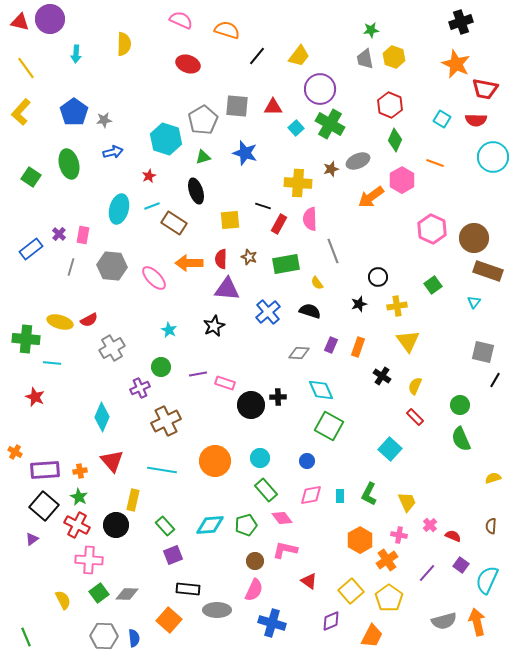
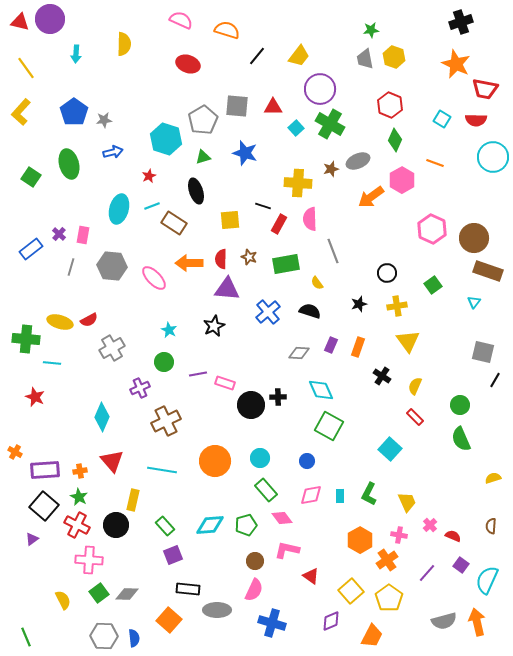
black circle at (378, 277): moved 9 px right, 4 px up
green circle at (161, 367): moved 3 px right, 5 px up
pink L-shape at (285, 550): moved 2 px right
red triangle at (309, 581): moved 2 px right, 5 px up
